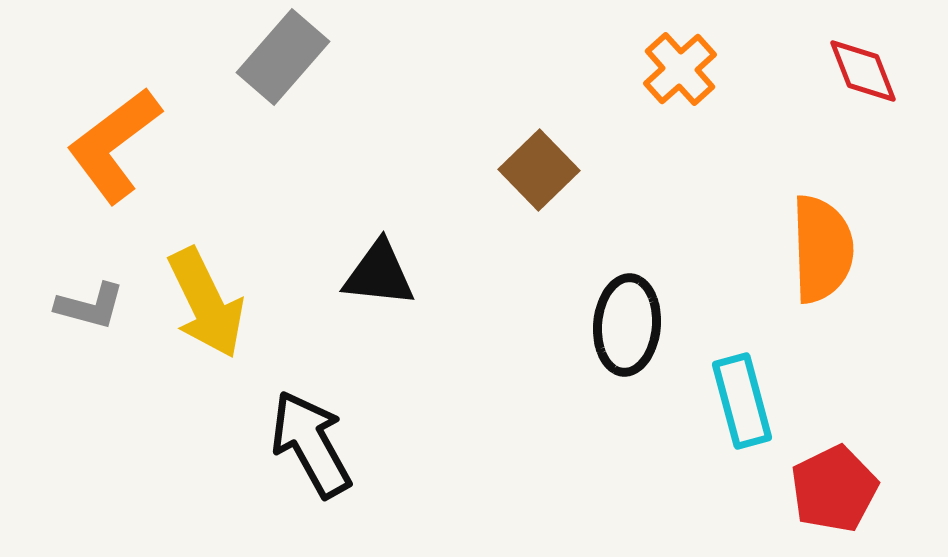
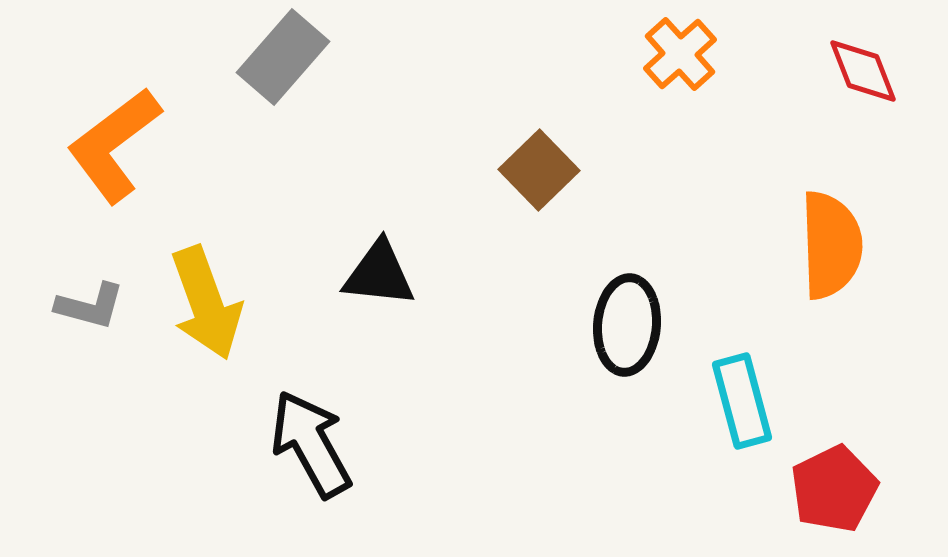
orange cross: moved 15 px up
orange semicircle: moved 9 px right, 4 px up
yellow arrow: rotated 6 degrees clockwise
